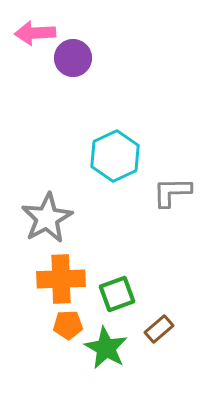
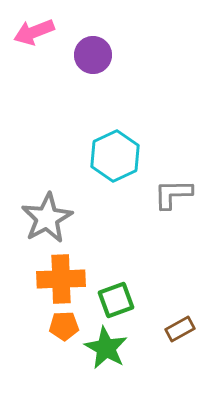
pink arrow: moved 1 px left, 1 px up; rotated 18 degrees counterclockwise
purple circle: moved 20 px right, 3 px up
gray L-shape: moved 1 px right, 2 px down
green square: moved 1 px left, 6 px down
orange pentagon: moved 4 px left, 1 px down
brown rectangle: moved 21 px right; rotated 12 degrees clockwise
